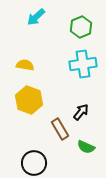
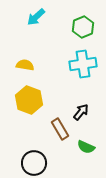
green hexagon: moved 2 px right
